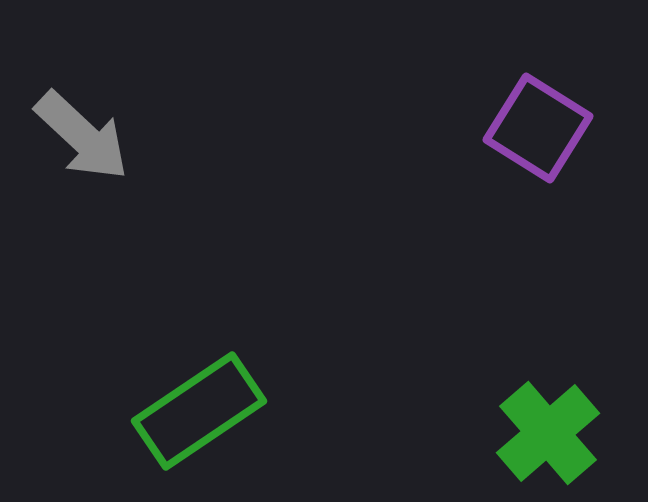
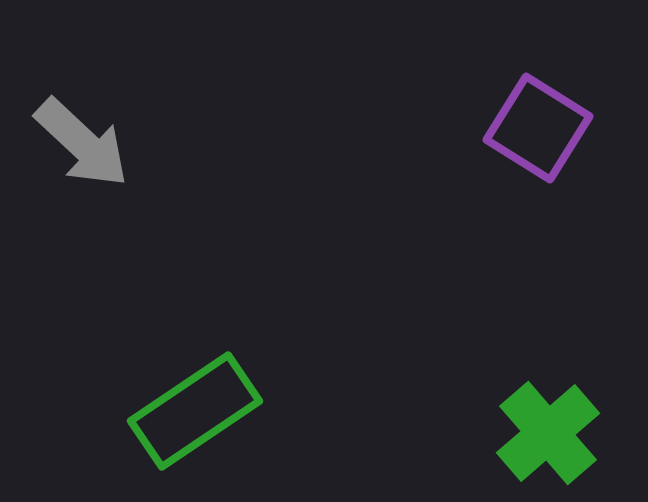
gray arrow: moved 7 px down
green rectangle: moved 4 px left
